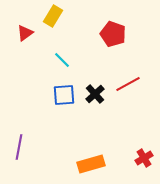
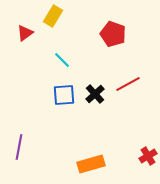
red cross: moved 4 px right, 2 px up
